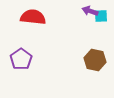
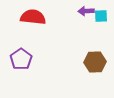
purple arrow: moved 4 px left; rotated 21 degrees counterclockwise
brown hexagon: moved 2 px down; rotated 15 degrees counterclockwise
